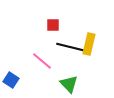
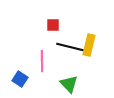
yellow rectangle: moved 1 px down
pink line: rotated 50 degrees clockwise
blue square: moved 9 px right, 1 px up
